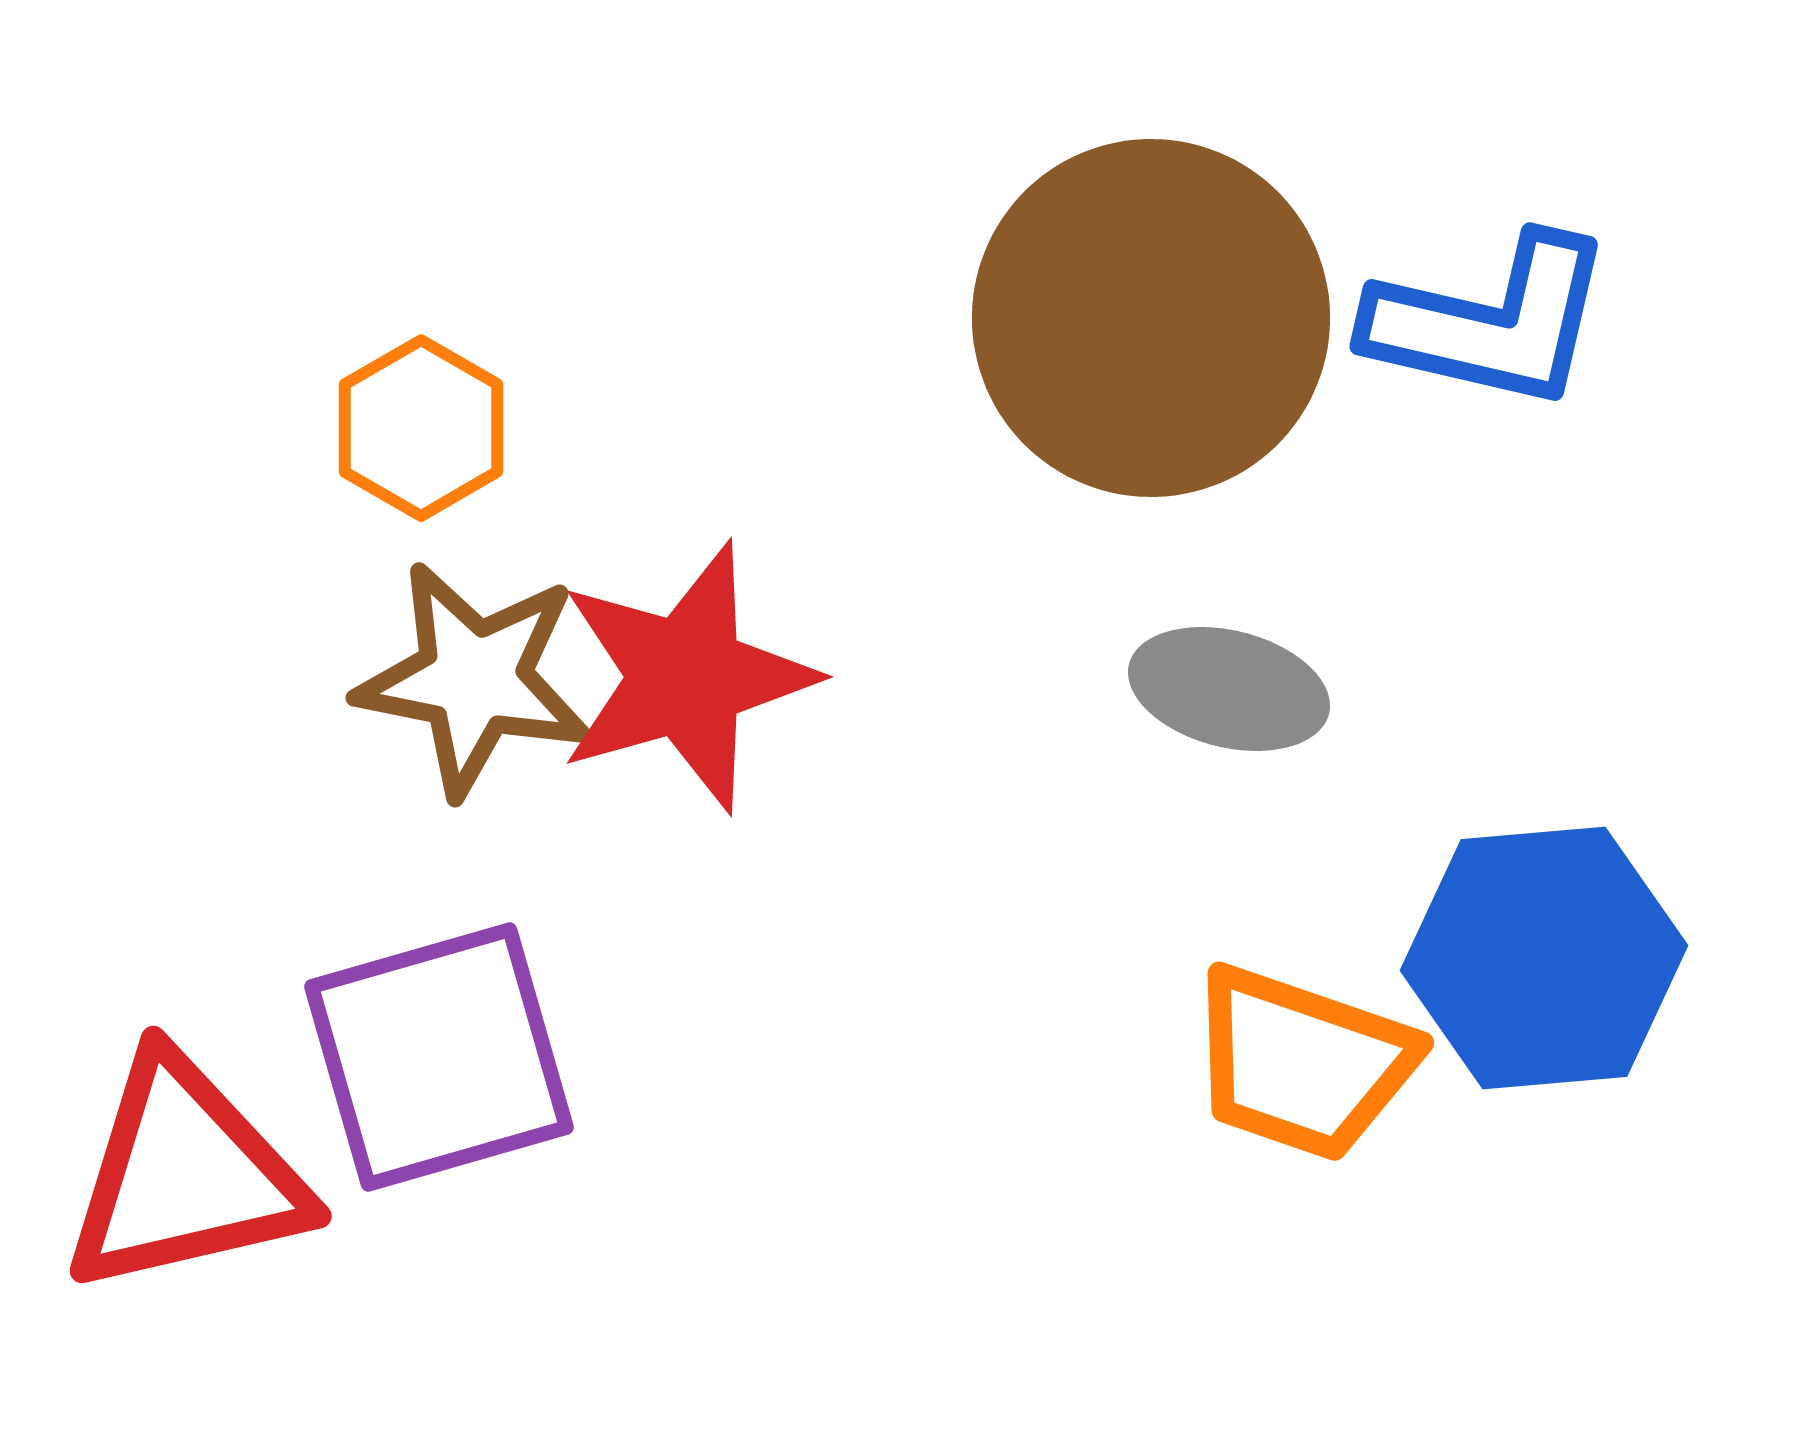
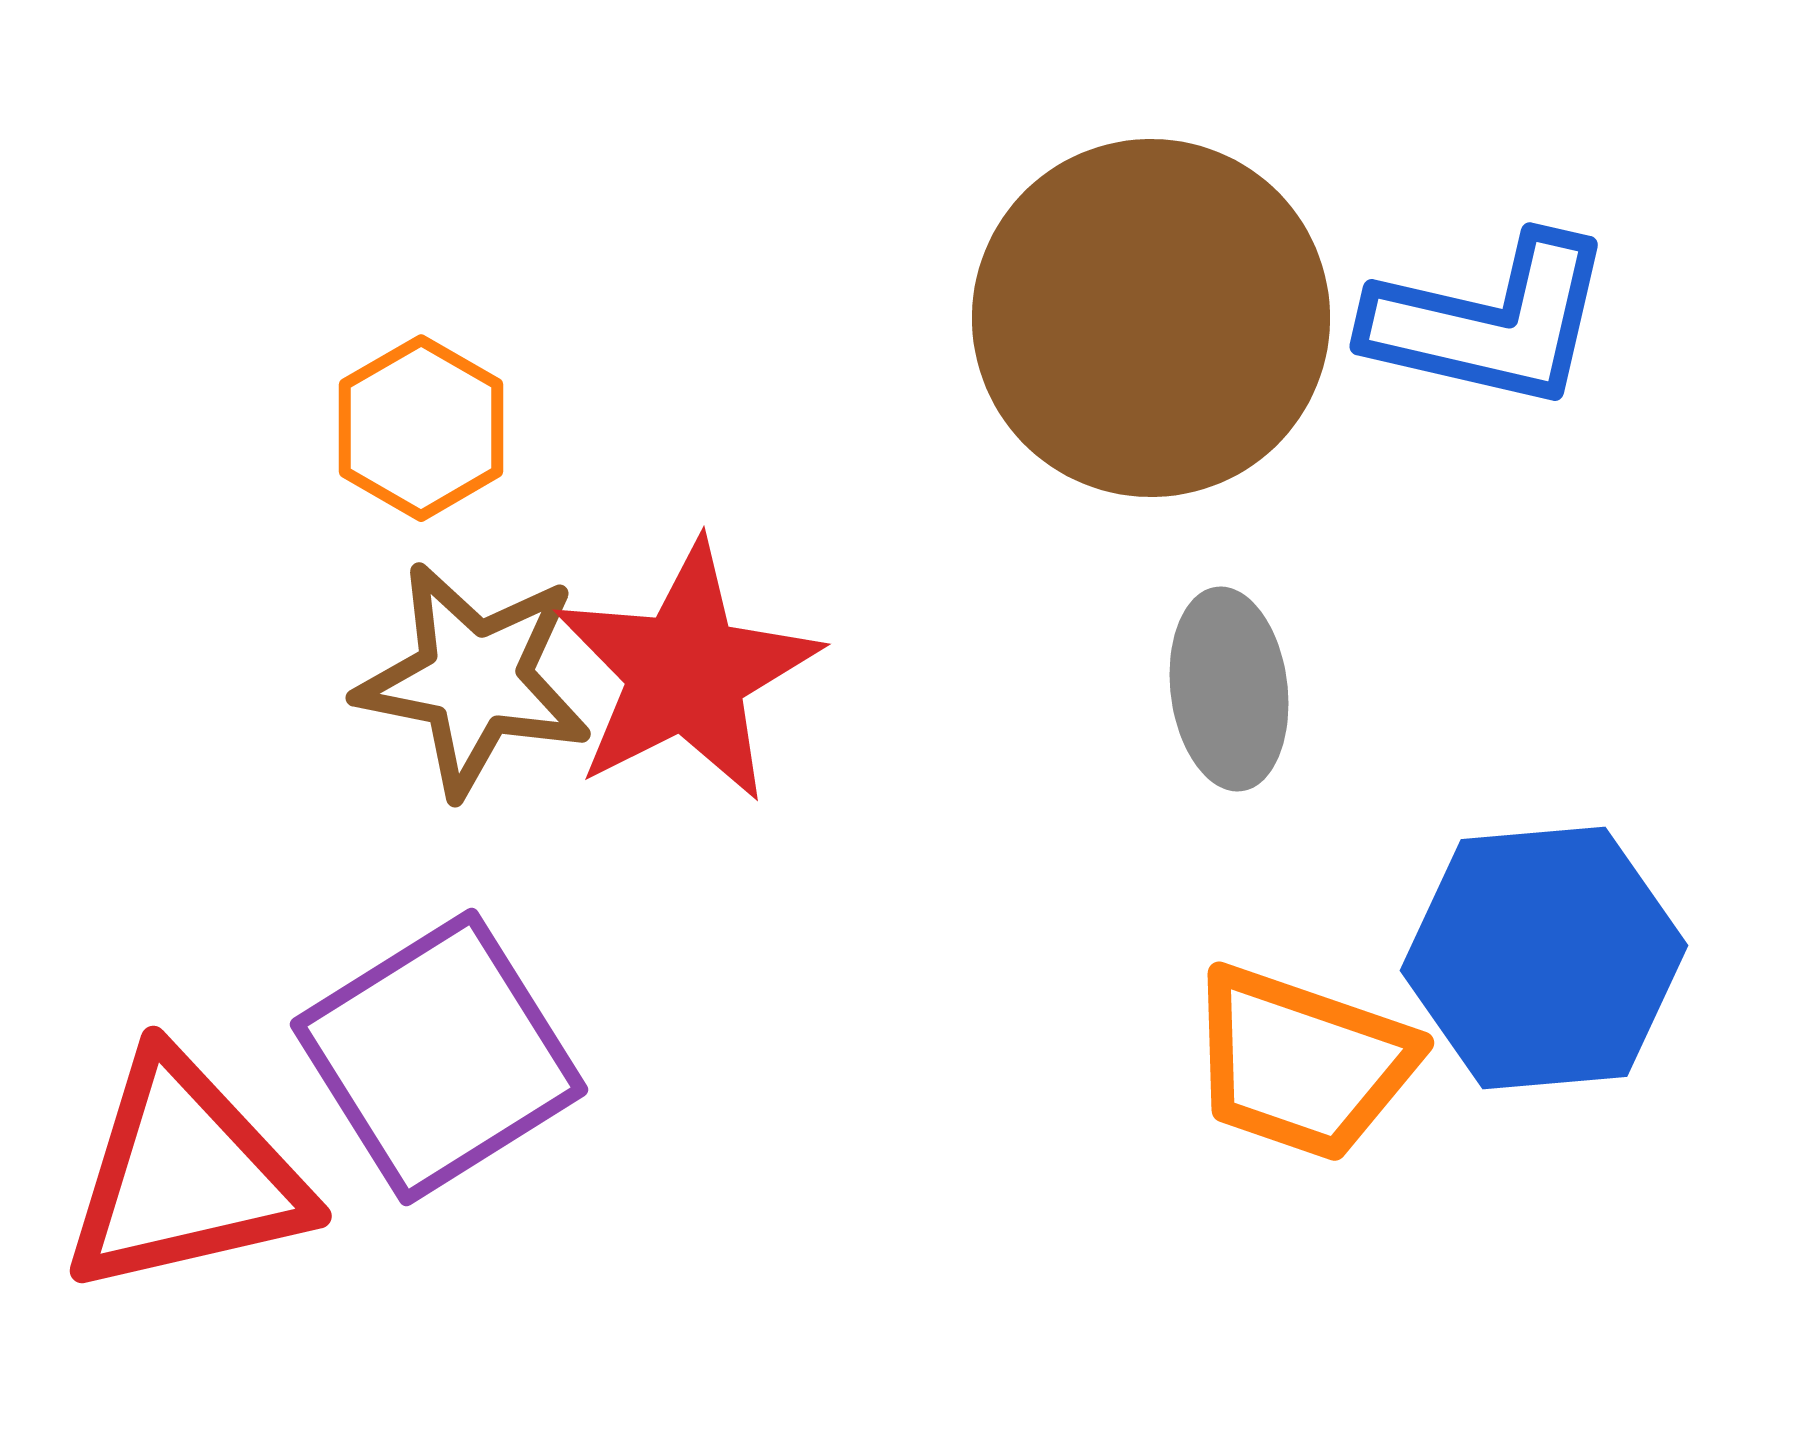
red star: moved 5 px up; rotated 11 degrees counterclockwise
gray ellipse: rotated 69 degrees clockwise
purple square: rotated 16 degrees counterclockwise
